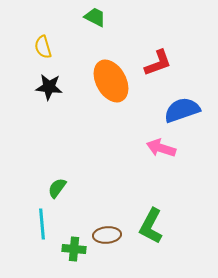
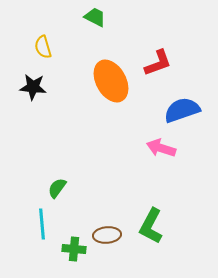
black star: moved 16 px left
